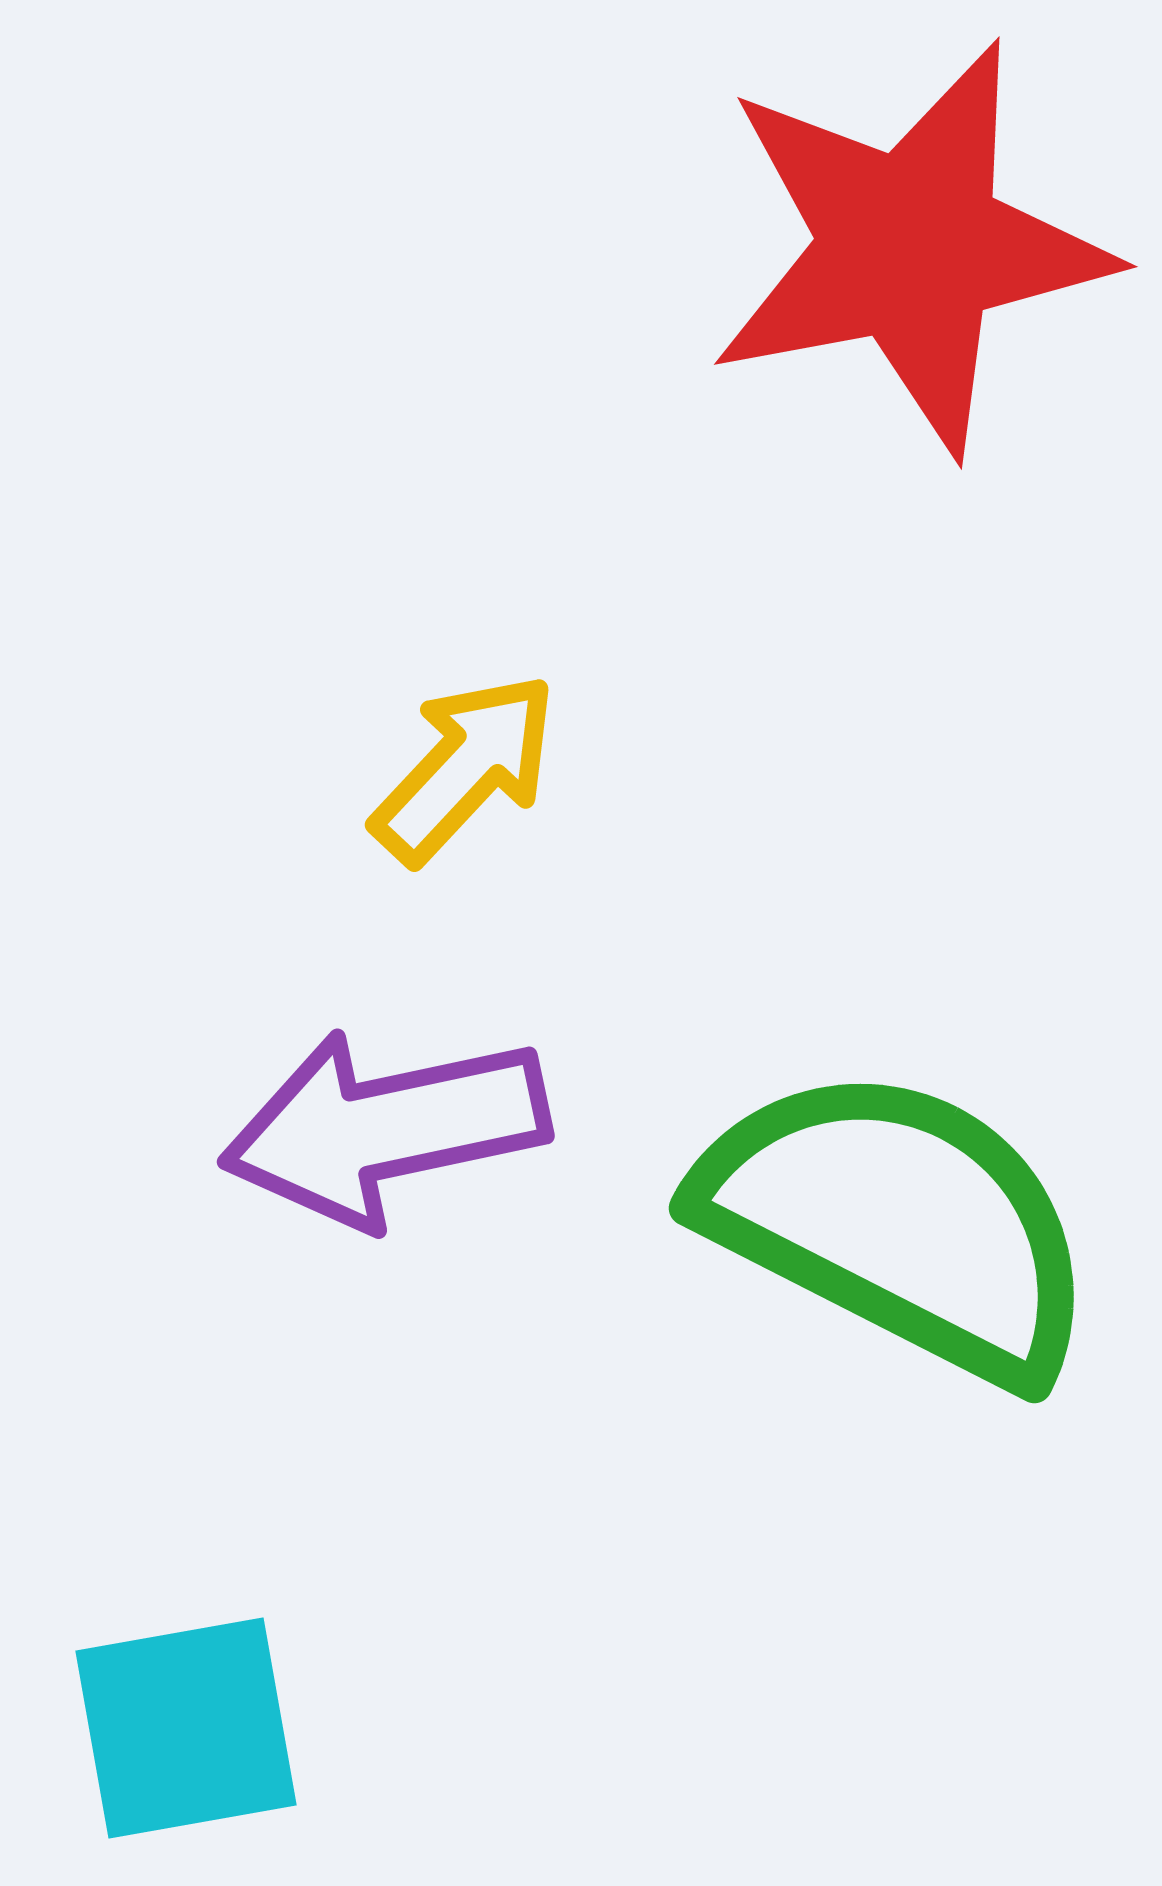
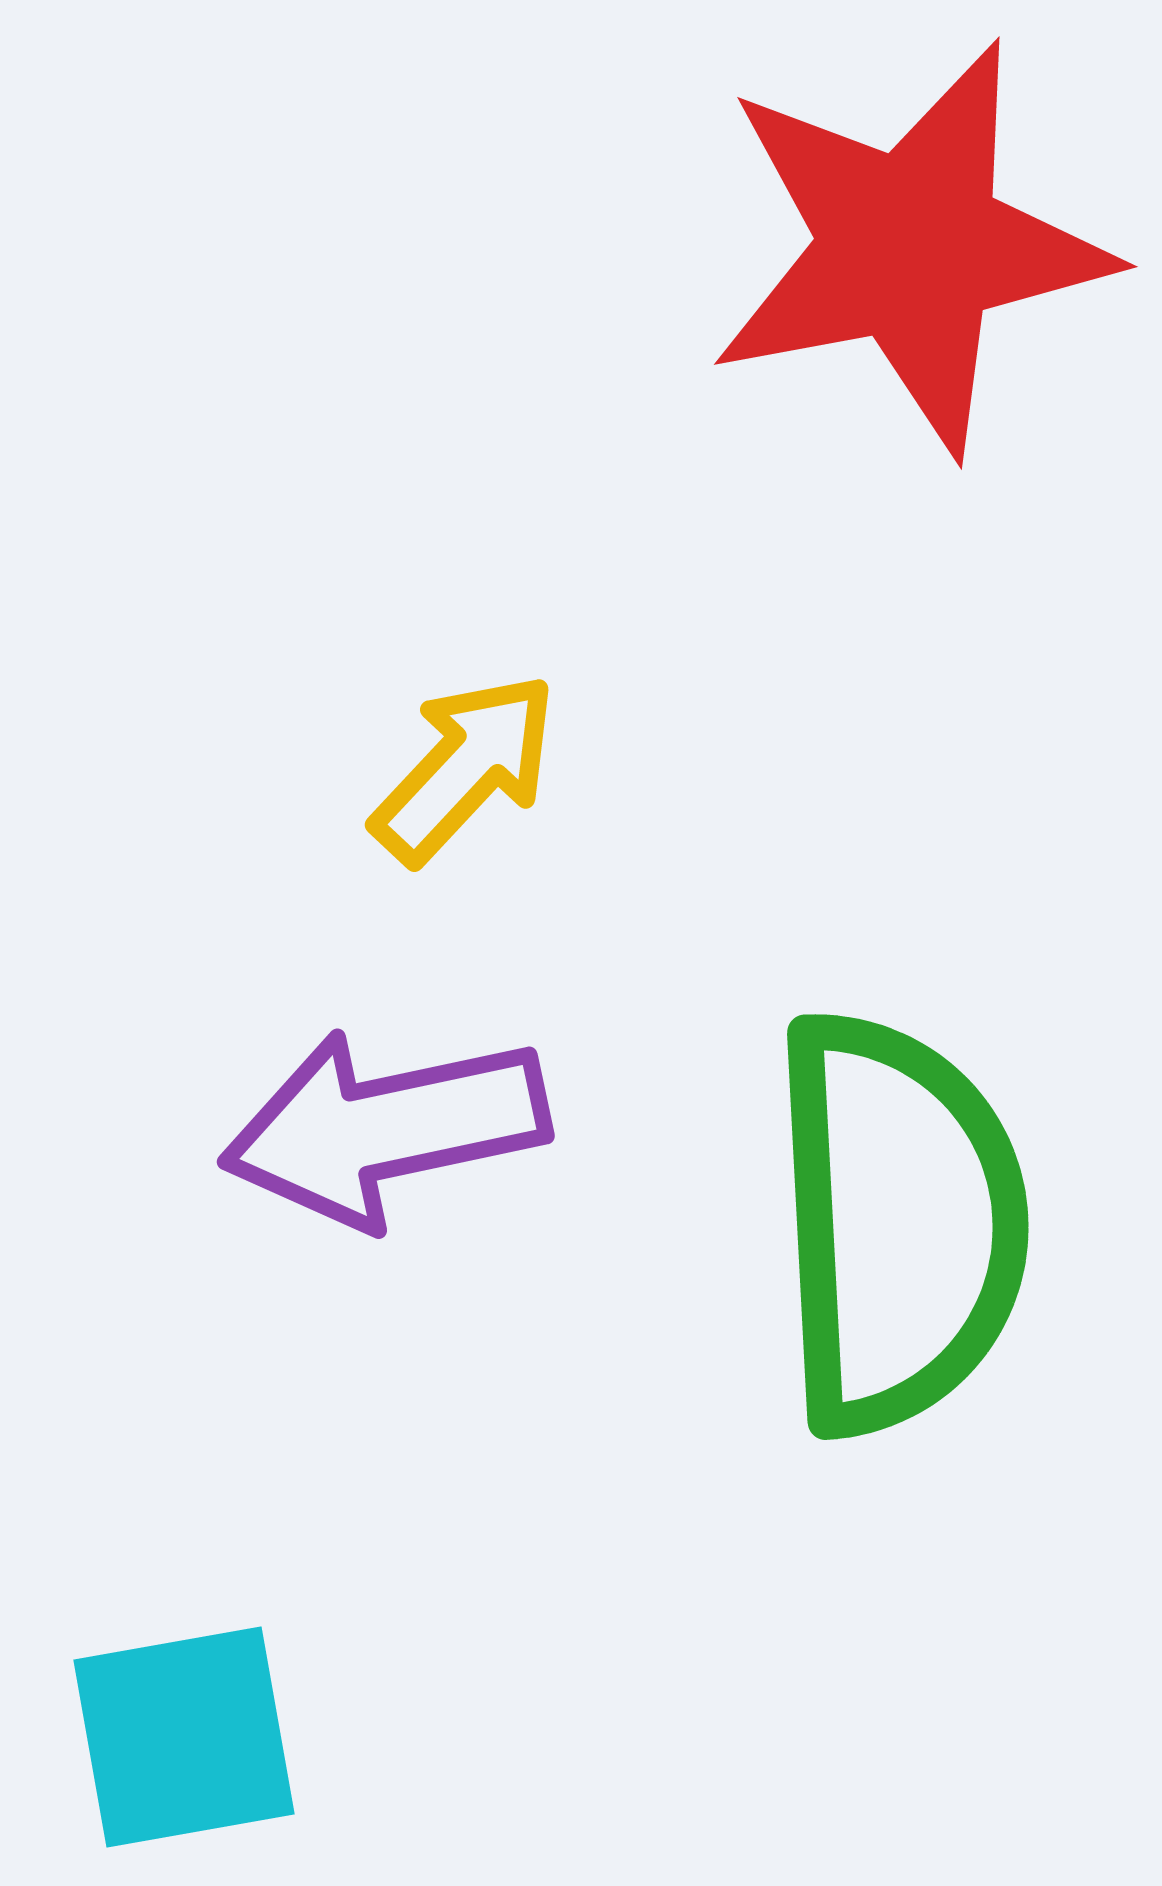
green semicircle: rotated 60 degrees clockwise
cyan square: moved 2 px left, 9 px down
